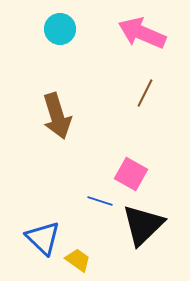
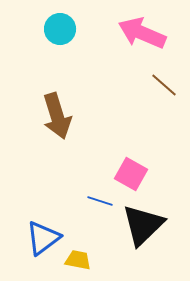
brown line: moved 19 px right, 8 px up; rotated 76 degrees counterclockwise
blue triangle: rotated 39 degrees clockwise
yellow trapezoid: rotated 24 degrees counterclockwise
